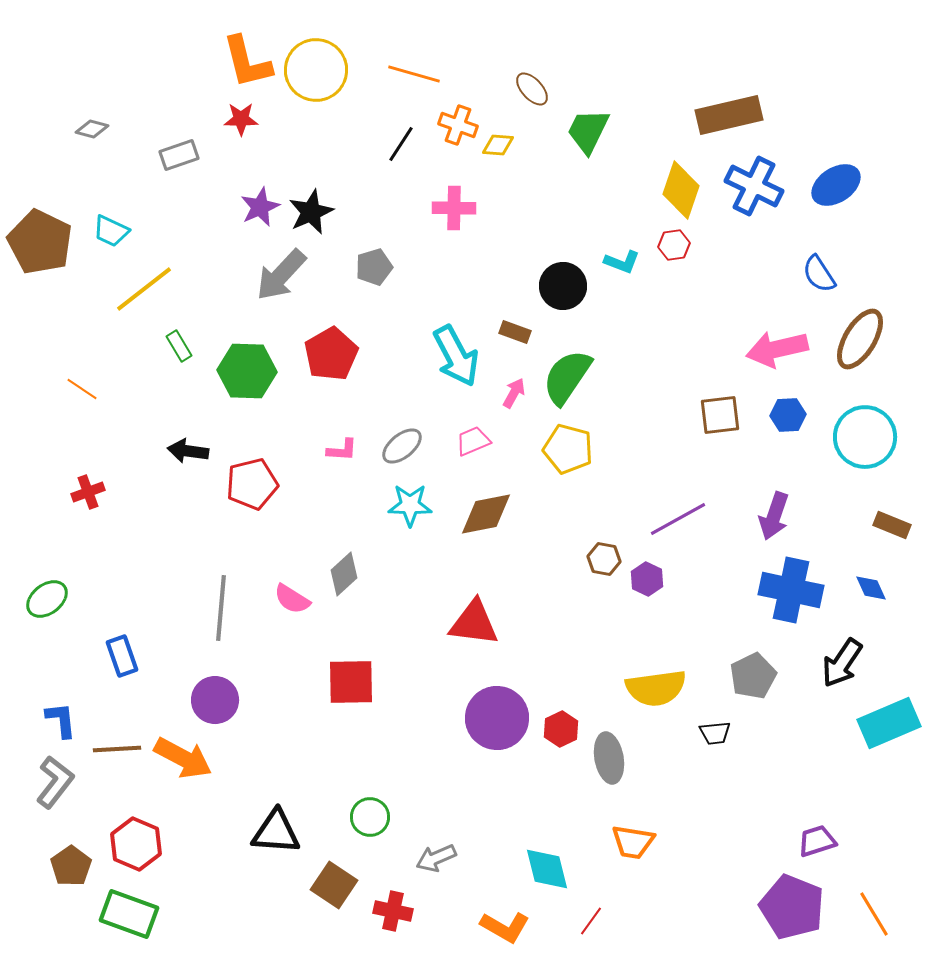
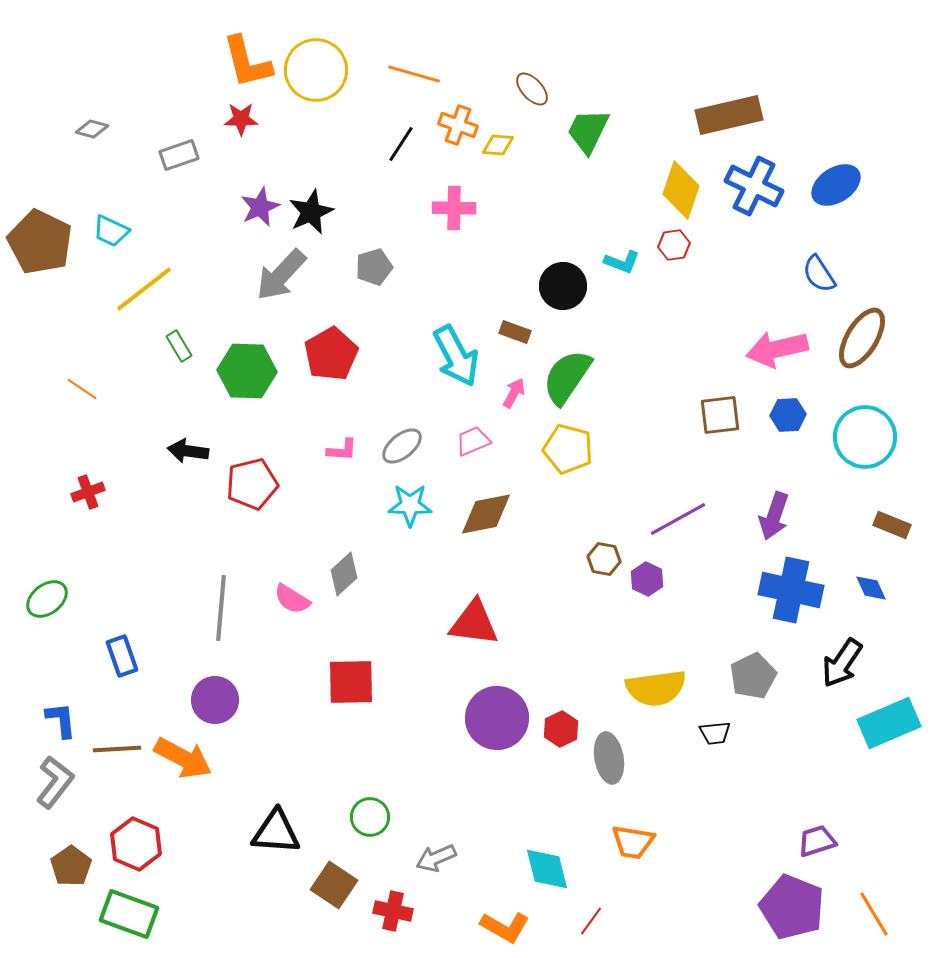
brown ellipse at (860, 339): moved 2 px right, 1 px up
